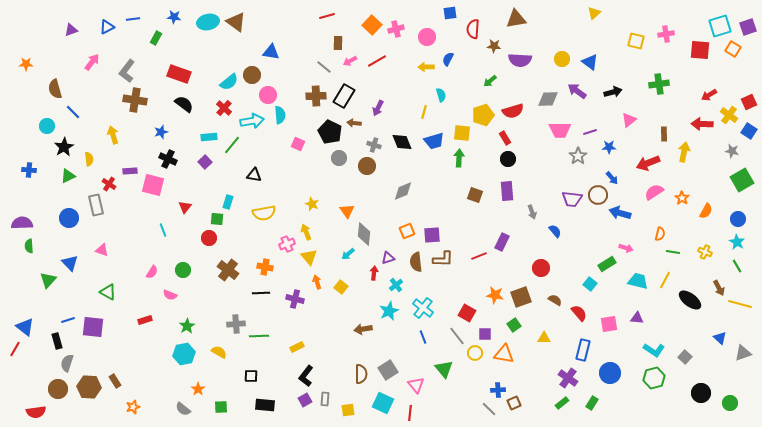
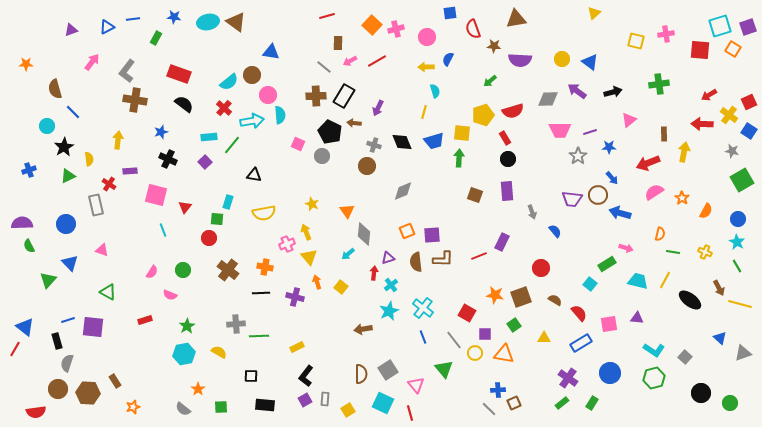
red semicircle at (473, 29): rotated 24 degrees counterclockwise
cyan semicircle at (441, 95): moved 6 px left, 4 px up
yellow arrow at (113, 135): moved 5 px right, 5 px down; rotated 24 degrees clockwise
gray circle at (339, 158): moved 17 px left, 2 px up
blue cross at (29, 170): rotated 24 degrees counterclockwise
pink square at (153, 185): moved 3 px right, 10 px down
blue circle at (69, 218): moved 3 px left, 6 px down
green semicircle at (29, 246): rotated 24 degrees counterclockwise
cyan cross at (396, 285): moved 5 px left
purple cross at (295, 299): moved 2 px up
gray line at (457, 336): moved 3 px left, 4 px down
blue rectangle at (583, 350): moved 2 px left, 7 px up; rotated 45 degrees clockwise
brown hexagon at (89, 387): moved 1 px left, 6 px down
yellow square at (348, 410): rotated 24 degrees counterclockwise
red line at (410, 413): rotated 21 degrees counterclockwise
